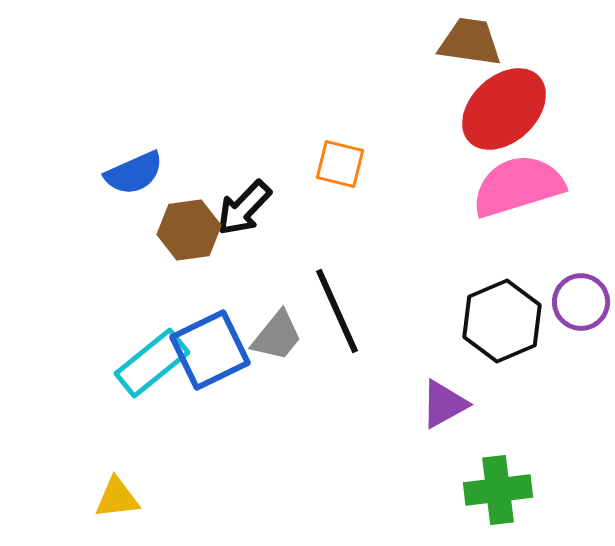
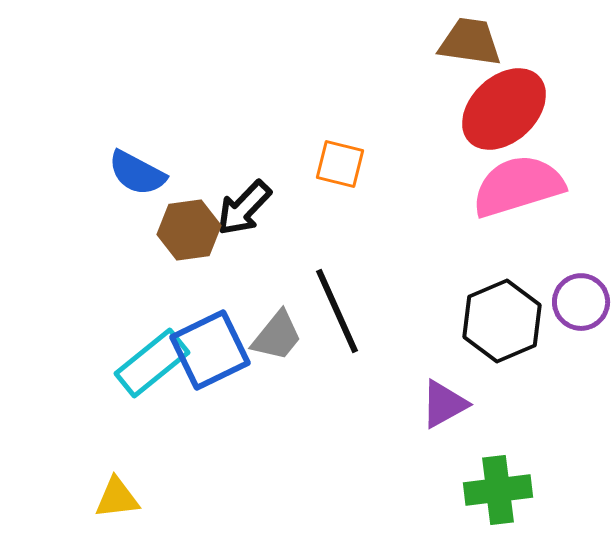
blue semicircle: moved 3 px right; rotated 52 degrees clockwise
